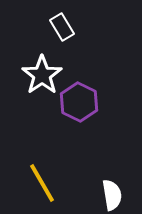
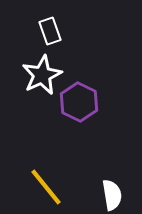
white rectangle: moved 12 px left, 4 px down; rotated 12 degrees clockwise
white star: rotated 9 degrees clockwise
yellow line: moved 4 px right, 4 px down; rotated 9 degrees counterclockwise
